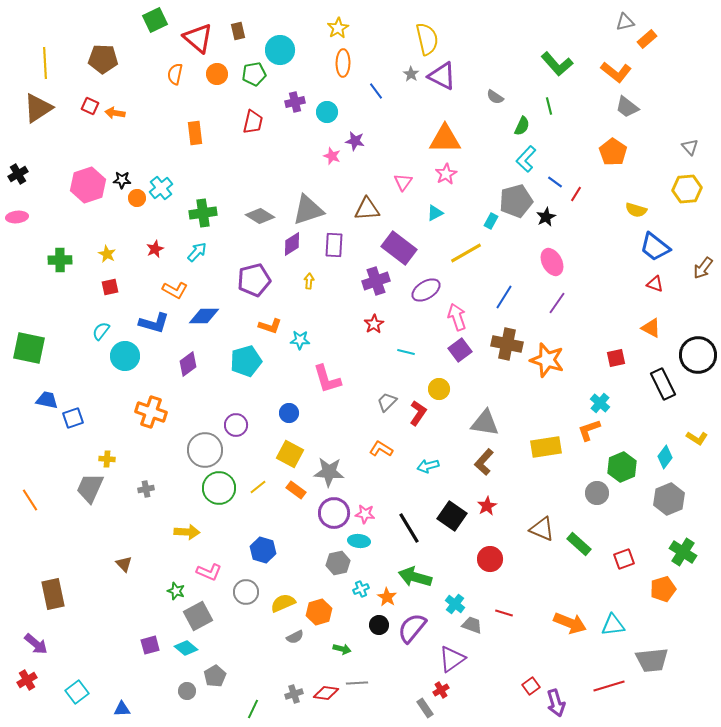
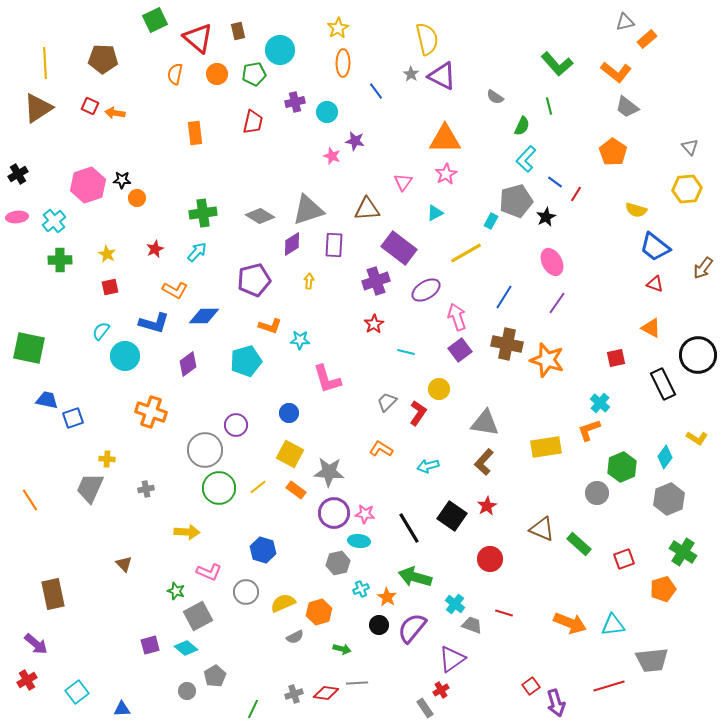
cyan cross at (161, 188): moved 107 px left, 33 px down
